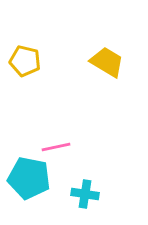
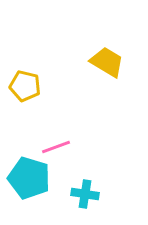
yellow pentagon: moved 25 px down
pink line: rotated 8 degrees counterclockwise
cyan pentagon: rotated 6 degrees clockwise
